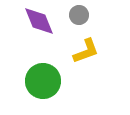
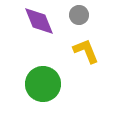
yellow L-shape: rotated 92 degrees counterclockwise
green circle: moved 3 px down
